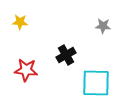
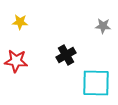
red star: moved 10 px left, 9 px up
